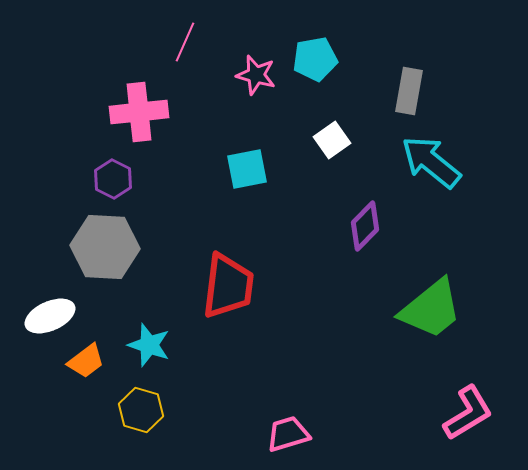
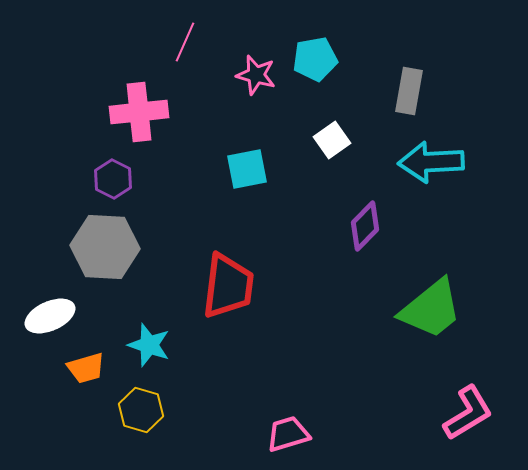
cyan arrow: rotated 42 degrees counterclockwise
orange trapezoid: moved 7 px down; rotated 21 degrees clockwise
